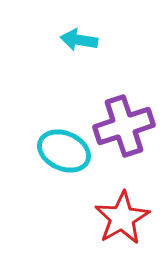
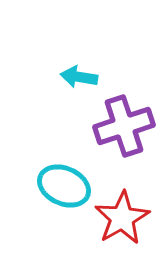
cyan arrow: moved 37 px down
cyan ellipse: moved 35 px down
